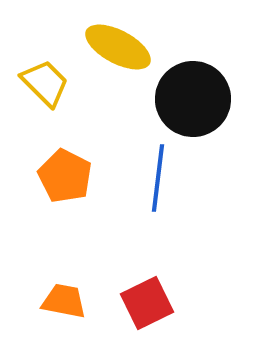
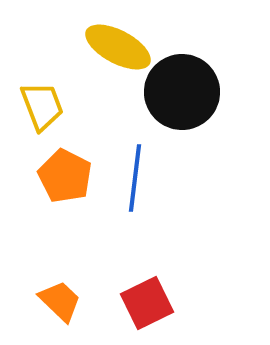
yellow trapezoid: moved 3 px left, 23 px down; rotated 24 degrees clockwise
black circle: moved 11 px left, 7 px up
blue line: moved 23 px left
orange trapezoid: moved 4 px left; rotated 33 degrees clockwise
